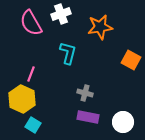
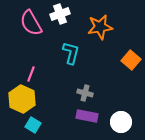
white cross: moved 1 px left
cyan L-shape: moved 3 px right
orange square: rotated 12 degrees clockwise
purple rectangle: moved 1 px left, 1 px up
white circle: moved 2 px left
